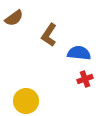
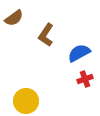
brown L-shape: moved 3 px left
blue semicircle: rotated 35 degrees counterclockwise
